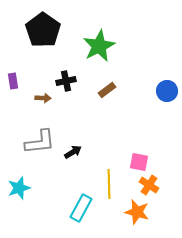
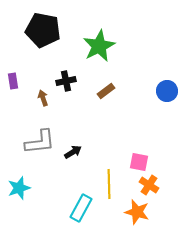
black pentagon: rotated 24 degrees counterclockwise
brown rectangle: moved 1 px left, 1 px down
brown arrow: rotated 112 degrees counterclockwise
